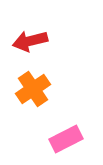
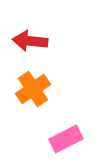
red arrow: rotated 20 degrees clockwise
